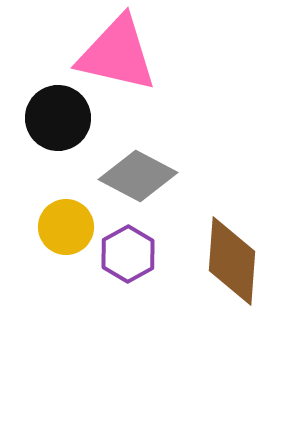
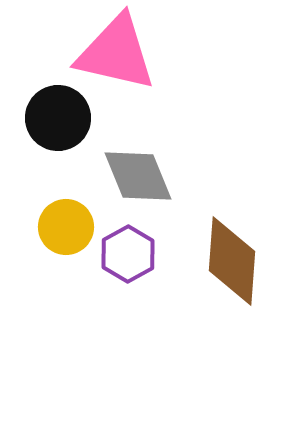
pink triangle: moved 1 px left, 1 px up
gray diamond: rotated 40 degrees clockwise
